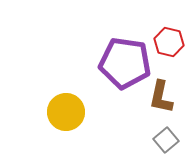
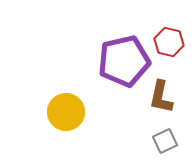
purple pentagon: moved 1 px left, 2 px up; rotated 21 degrees counterclockwise
gray square: moved 1 px left, 1 px down; rotated 15 degrees clockwise
